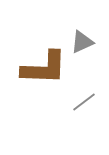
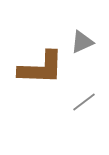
brown L-shape: moved 3 px left
